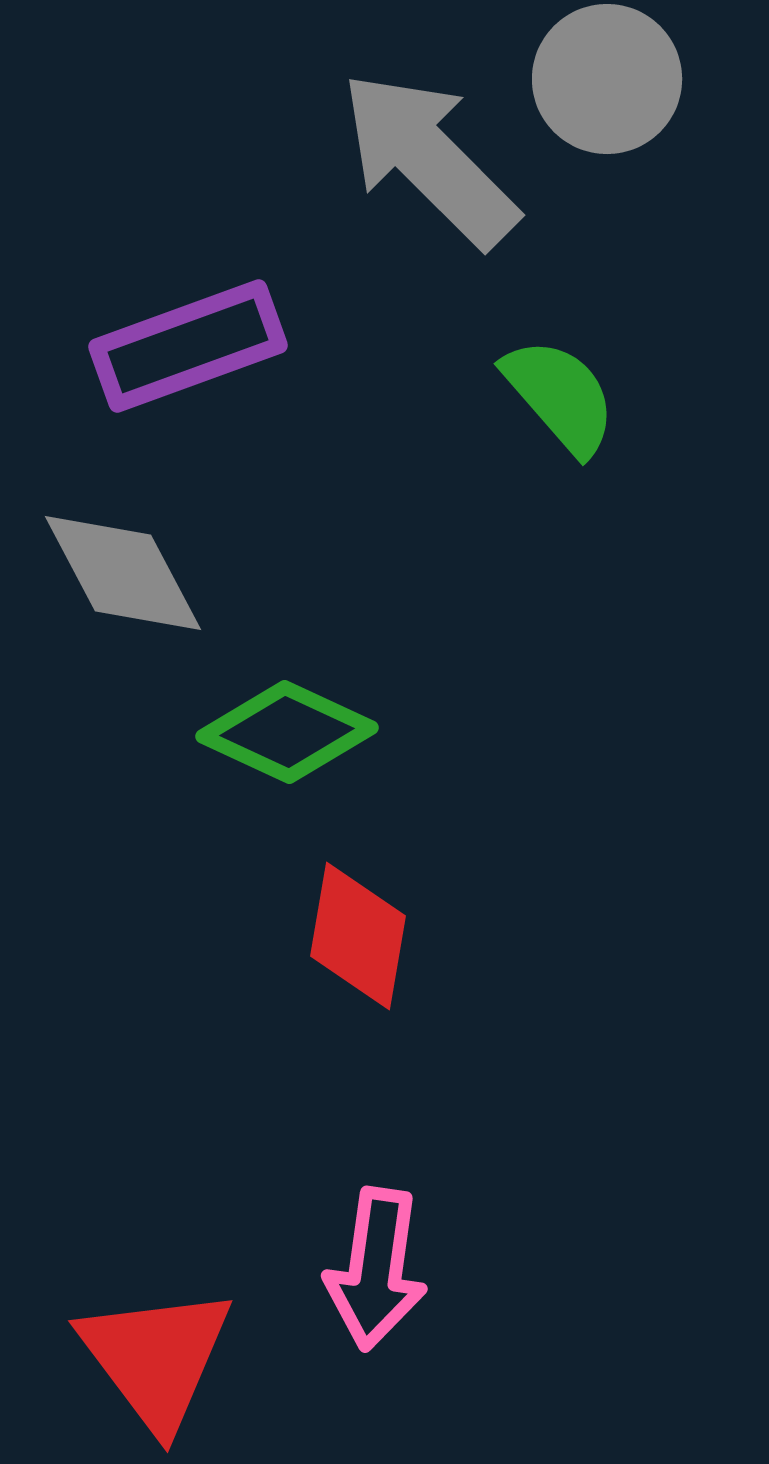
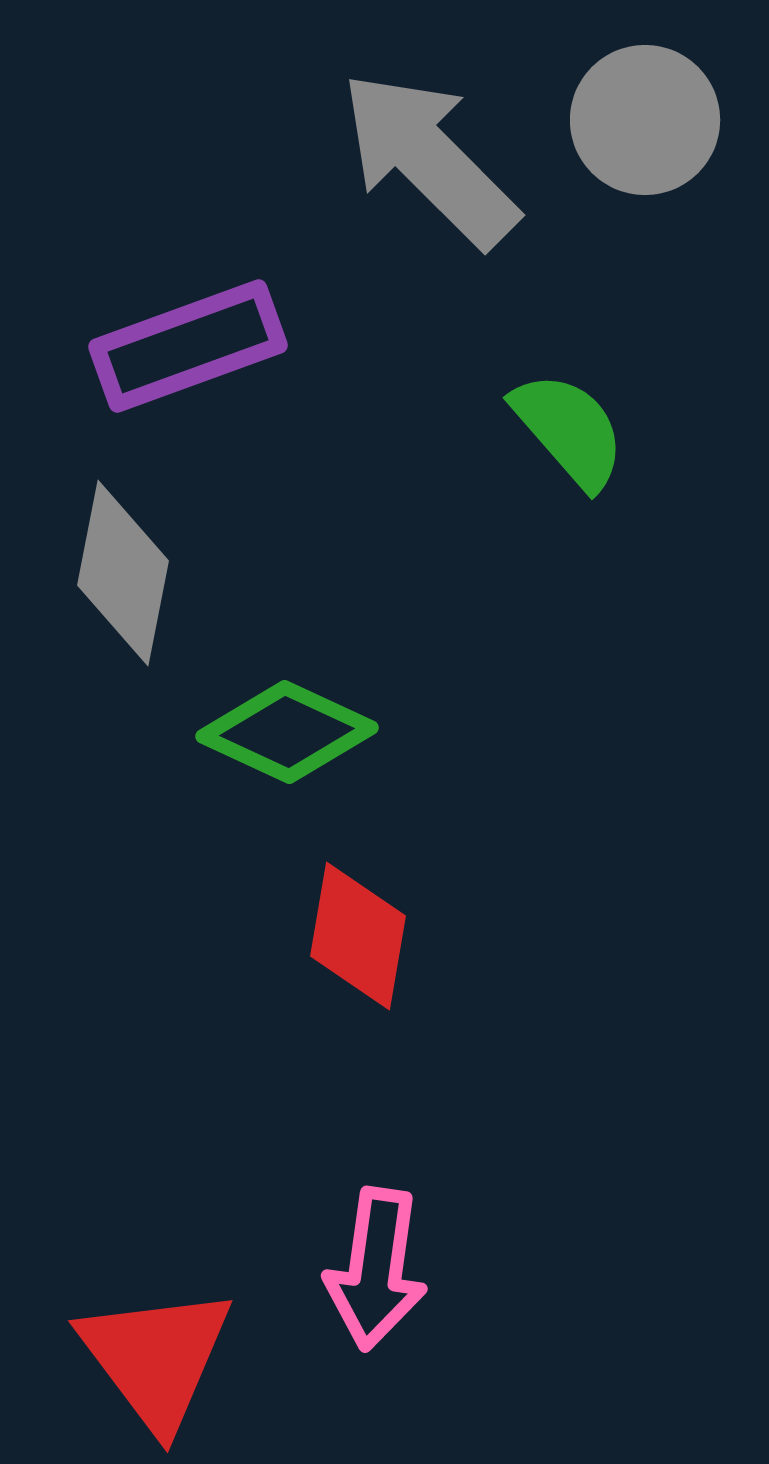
gray circle: moved 38 px right, 41 px down
green semicircle: moved 9 px right, 34 px down
gray diamond: rotated 39 degrees clockwise
